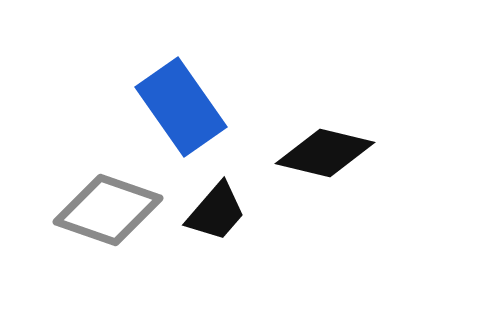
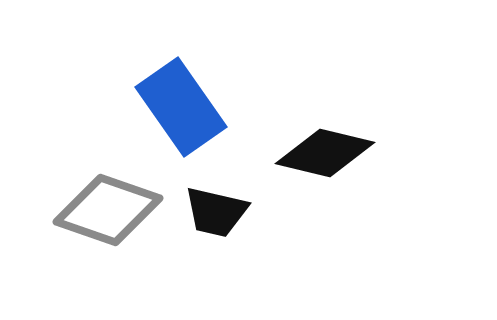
black trapezoid: rotated 62 degrees clockwise
